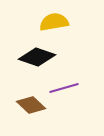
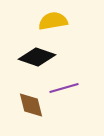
yellow semicircle: moved 1 px left, 1 px up
brown diamond: rotated 32 degrees clockwise
